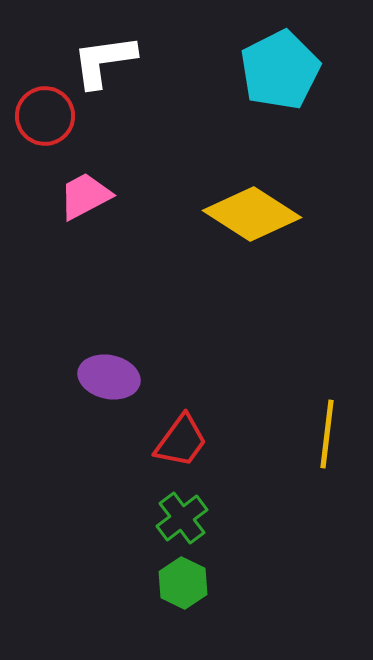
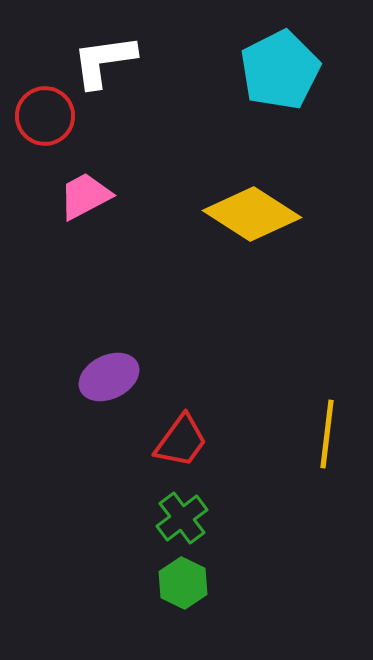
purple ellipse: rotated 38 degrees counterclockwise
